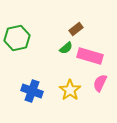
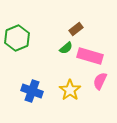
green hexagon: rotated 10 degrees counterclockwise
pink semicircle: moved 2 px up
